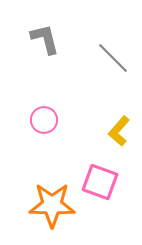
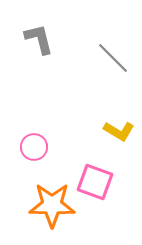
gray L-shape: moved 6 px left
pink circle: moved 10 px left, 27 px down
yellow L-shape: rotated 100 degrees counterclockwise
pink square: moved 5 px left
